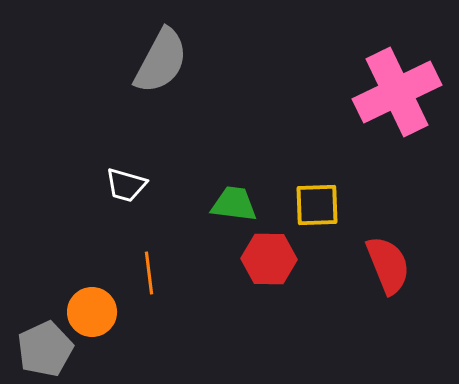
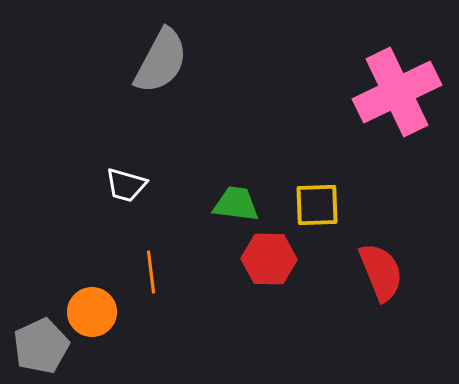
green trapezoid: moved 2 px right
red semicircle: moved 7 px left, 7 px down
orange line: moved 2 px right, 1 px up
gray pentagon: moved 4 px left, 3 px up
